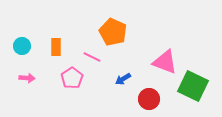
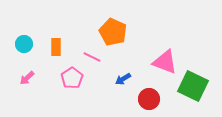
cyan circle: moved 2 px right, 2 px up
pink arrow: rotated 133 degrees clockwise
